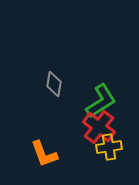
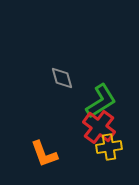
gray diamond: moved 8 px right, 6 px up; rotated 25 degrees counterclockwise
